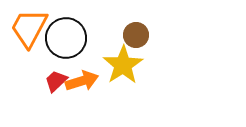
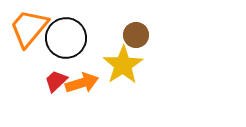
orange trapezoid: rotated 12 degrees clockwise
orange arrow: moved 2 px down
